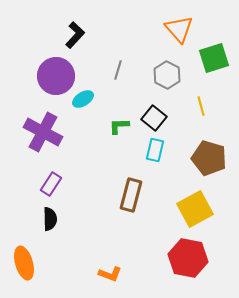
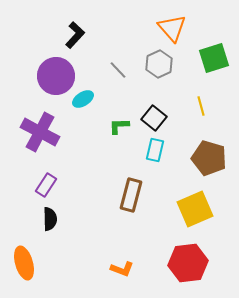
orange triangle: moved 7 px left, 1 px up
gray line: rotated 60 degrees counterclockwise
gray hexagon: moved 8 px left, 11 px up; rotated 8 degrees clockwise
purple cross: moved 3 px left
purple rectangle: moved 5 px left, 1 px down
yellow square: rotated 6 degrees clockwise
red hexagon: moved 5 px down; rotated 18 degrees counterclockwise
orange L-shape: moved 12 px right, 5 px up
